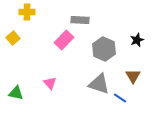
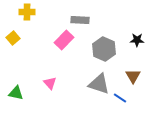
black star: rotated 24 degrees clockwise
